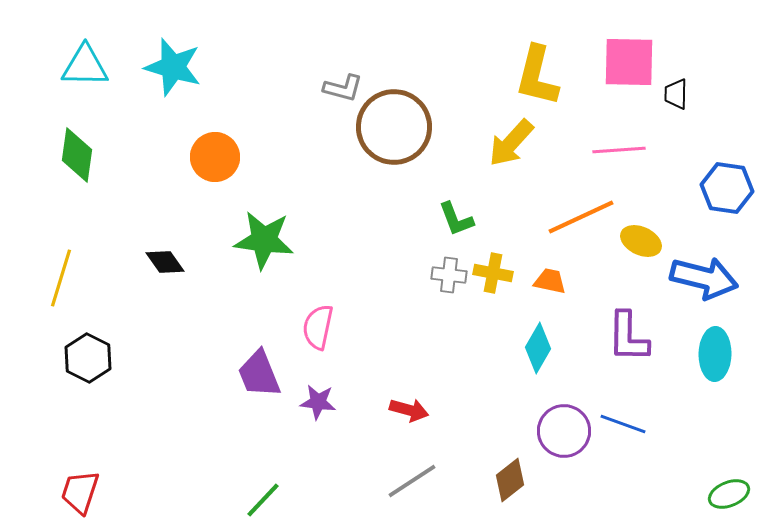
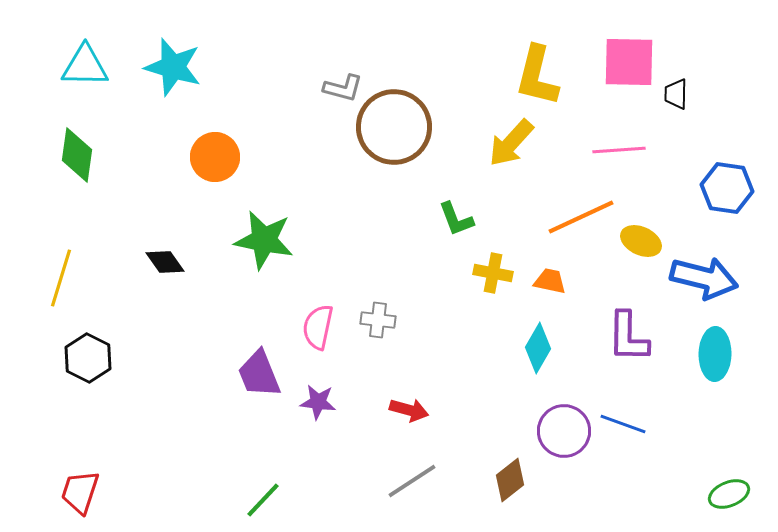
green star: rotated 4 degrees clockwise
gray cross: moved 71 px left, 45 px down
